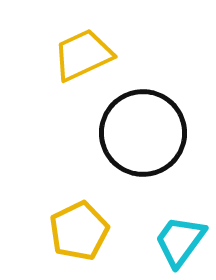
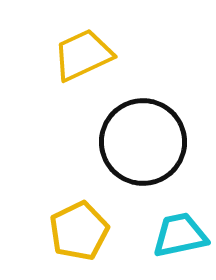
black circle: moved 9 px down
cyan trapezoid: moved 6 px up; rotated 42 degrees clockwise
